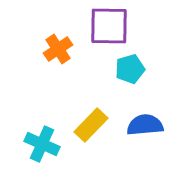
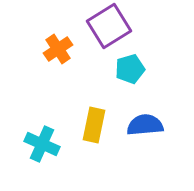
purple square: rotated 33 degrees counterclockwise
yellow rectangle: moved 3 px right; rotated 32 degrees counterclockwise
